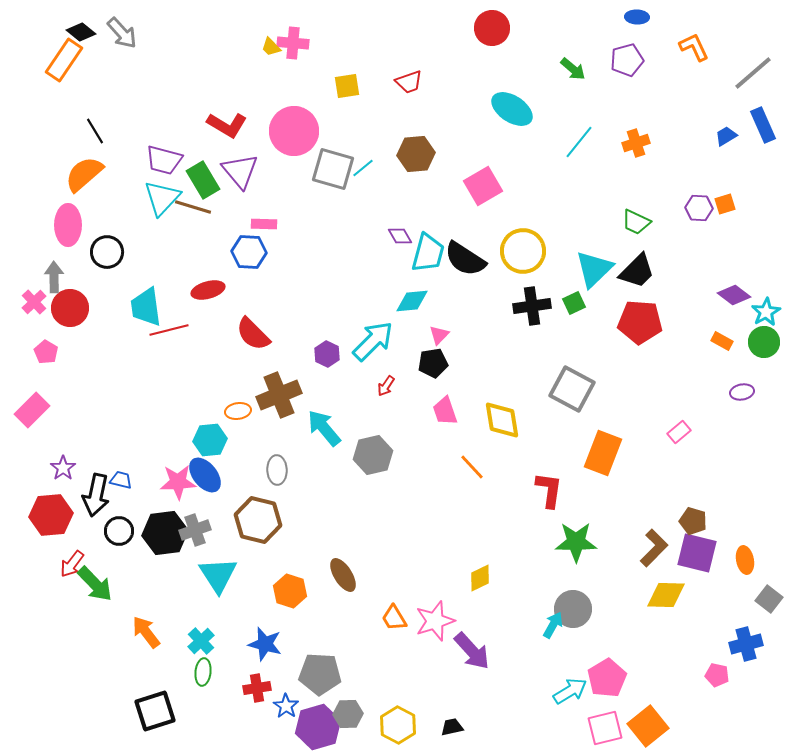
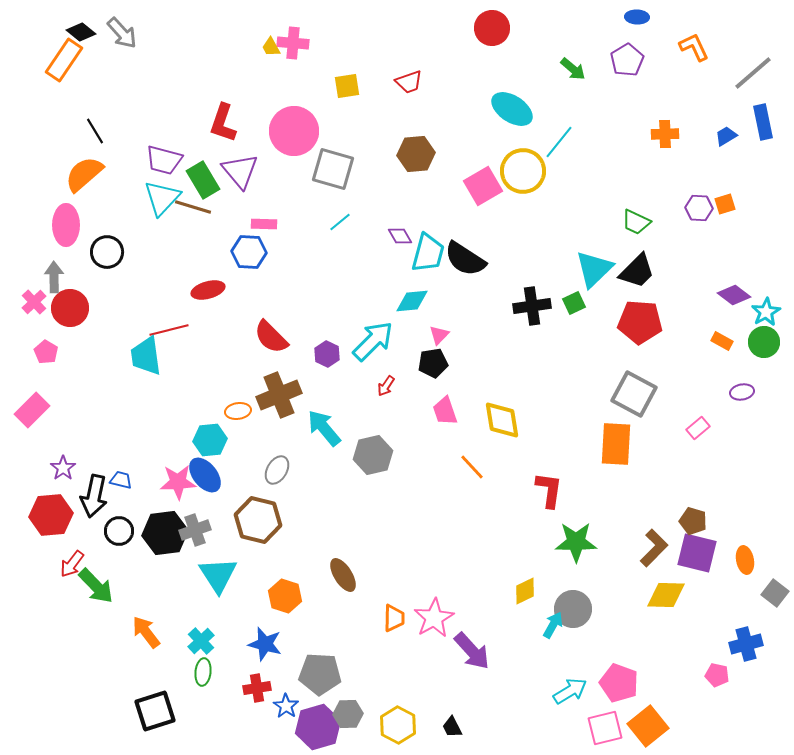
yellow trapezoid at (271, 47): rotated 15 degrees clockwise
purple pentagon at (627, 60): rotated 16 degrees counterclockwise
red L-shape at (227, 125): moved 4 px left, 2 px up; rotated 78 degrees clockwise
blue rectangle at (763, 125): moved 3 px up; rotated 12 degrees clockwise
cyan line at (579, 142): moved 20 px left
orange cross at (636, 143): moved 29 px right, 9 px up; rotated 16 degrees clockwise
cyan line at (363, 168): moved 23 px left, 54 px down
pink ellipse at (68, 225): moved 2 px left
yellow circle at (523, 251): moved 80 px up
cyan trapezoid at (146, 307): moved 49 px down
red semicircle at (253, 334): moved 18 px right, 3 px down
gray square at (572, 389): moved 62 px right, 5 px down
pink rectangle at (679, 432): moved 19 px right, 4 px up
orange rectangle at (603, 453): moved 13 px right, 9 px up; rotated 18 degrees counterclockwise
gray ellipse at (277, 470): rotated 32 degrees clockwise
black arrow at (96, 495): moved 2 px left, 1 px down
yellow diamond at (480, 578): moved 45 px right, 13 px down
green arrow at (95, 584): moved 1 px right, 2 px down
orange hexagon at (290, 591): moved 5 px left, 5 px down
gray square at (769, 599): moved 6 px right, 6 px up
orange trapezoid at (394, 618): rotated 148 degrees counterclockwise
pink star at (435, 621): moved 1 px left, 3 px up; rotated 12 degrees counterclockwise
pink pentagon at (607, 678): moved 12 px right, 5 px down; rotated 21 degrees counterclockwise
black trapezoid at (452, 727): rotated 105 degrees counterclockwise
